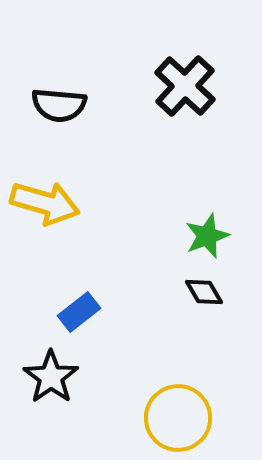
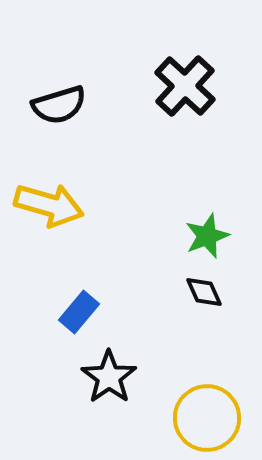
black semicircle: rotated 22 degrees counterclockwise
yellow arrow: moved 4 px right, 2 px down
black diamond: rotated 6 degrees clockwise
blue rectangle: rotated 12 degrees counterclockwise
black star: moved 58 px right
yellow circle: moved 29 px right
